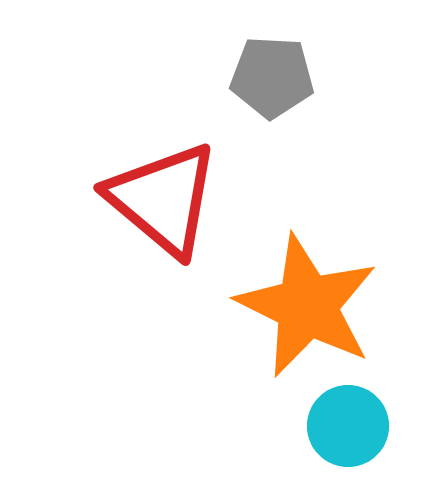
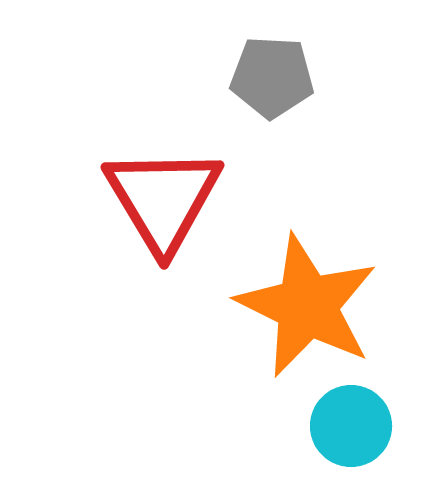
red triangle: rotated 19 degrees clockwise
cyan circle: moved 3 px right
